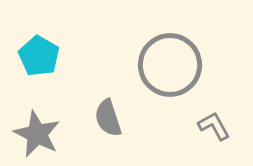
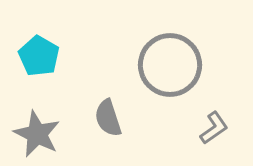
gray L-shape: moved 2 px down; rotated 84 degrees clockwise
